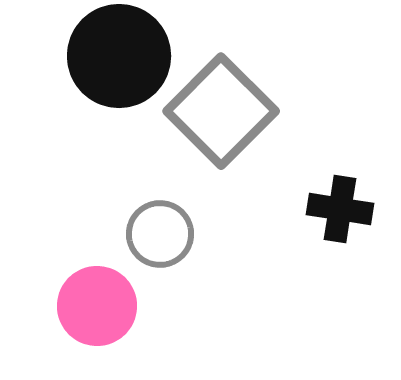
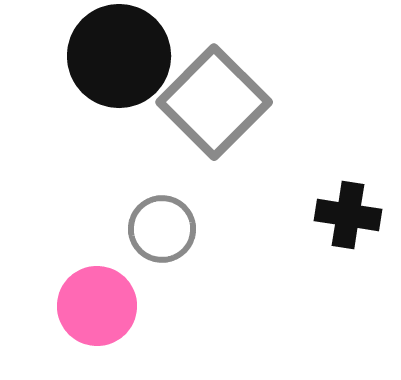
gray square: moved 7 px left, 9 px up
black cross: moved 8 px right, 6 px down
gray circle: moved 2 px right, 5 px up
